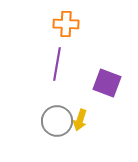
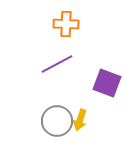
purple line: rotated 52 degrees clockwise
